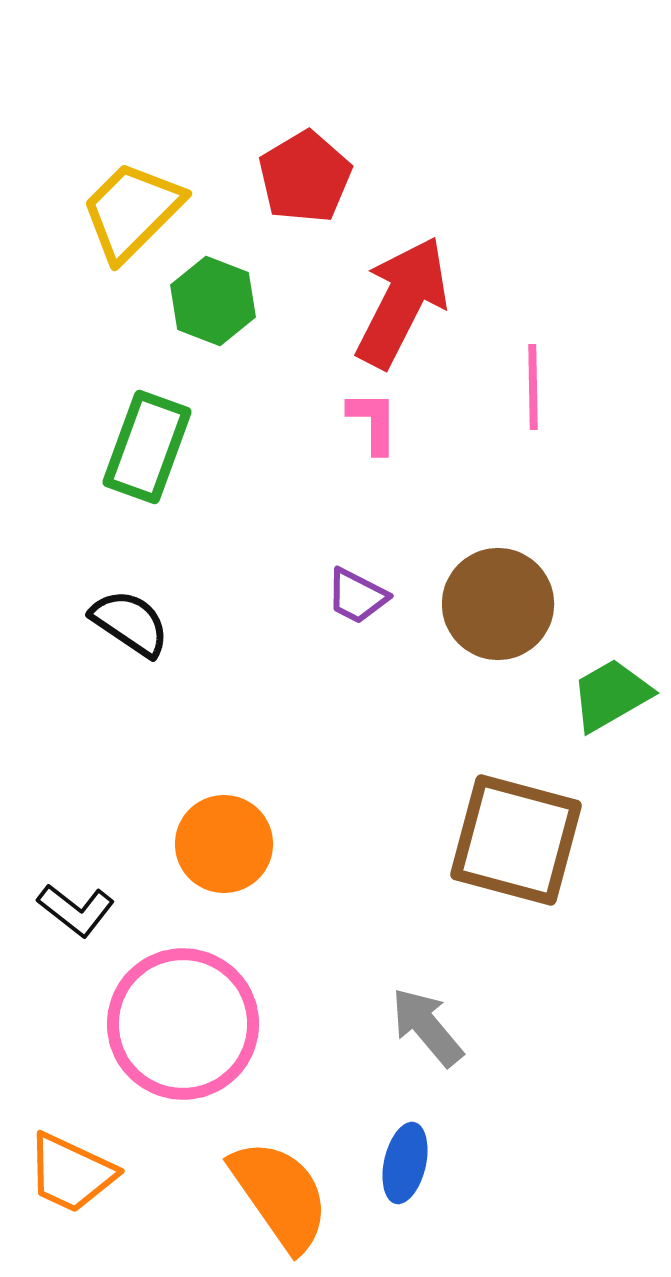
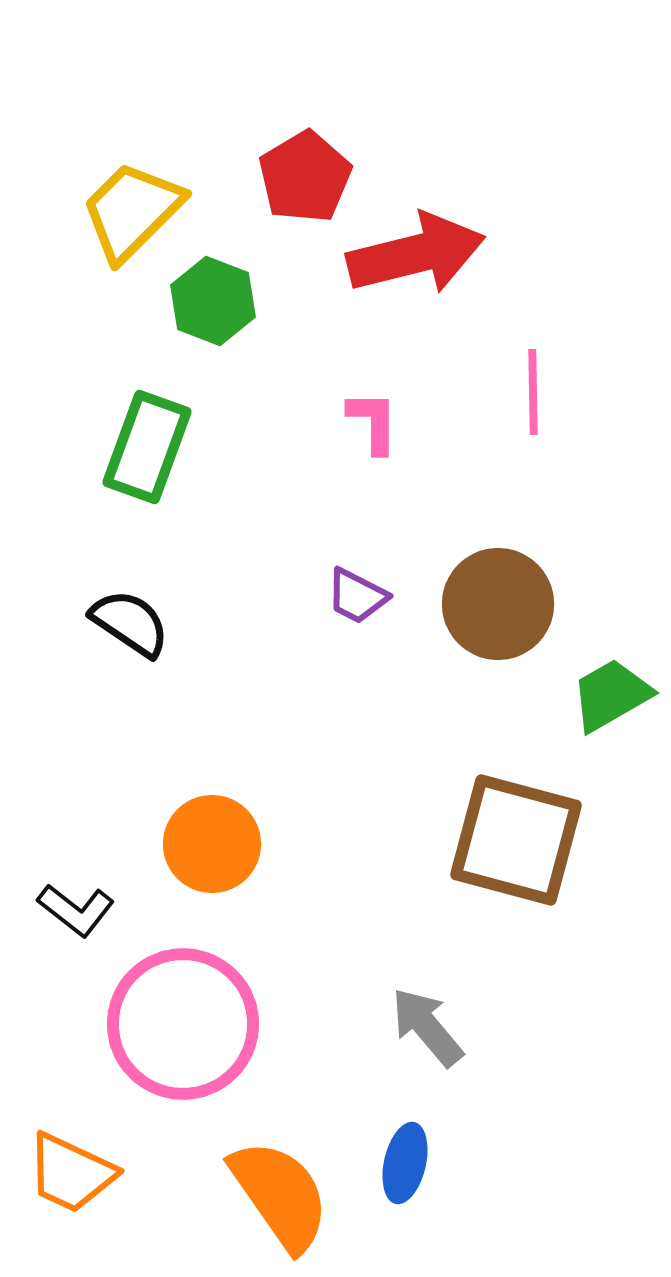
red arrow: moved 14 px right, 48 px up; rotated 49 degrees clockwise
pink line: moved 5 px down
orange circle: moved 12 px left
